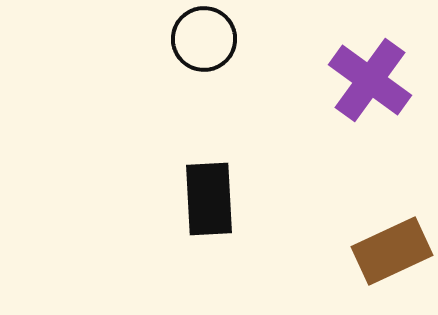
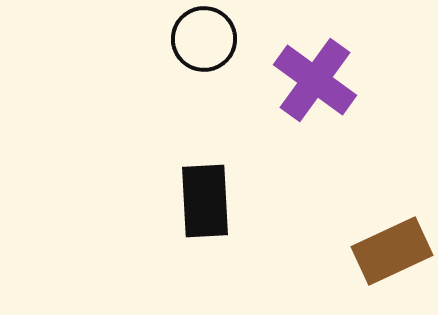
purple cross: moved 55 px left
black rectangle: moved 4 px left, 2 px down
